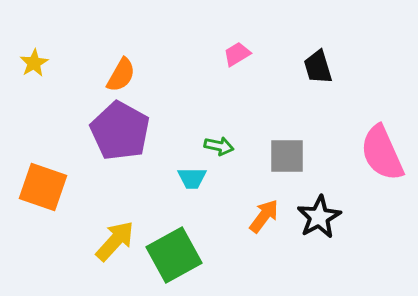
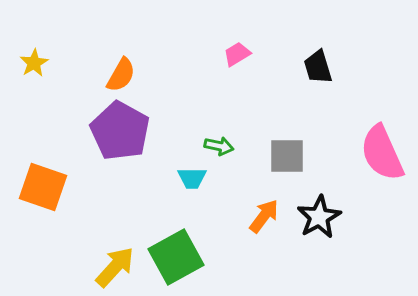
yellow arrow: moved 26 px down
green square: moved 2 px right, 2 px down
